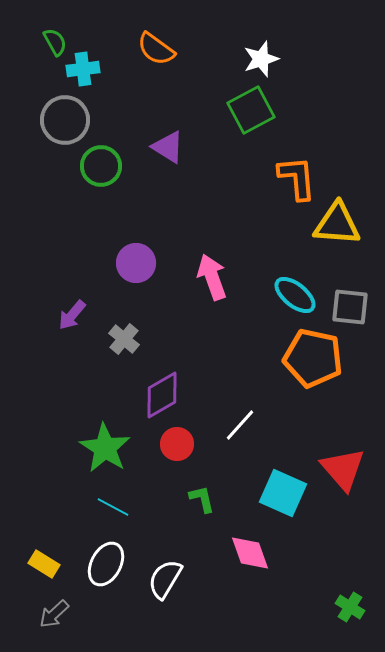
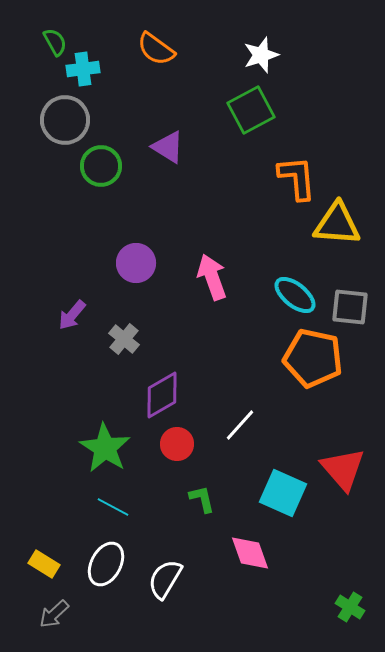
white star: moved 4 px up
